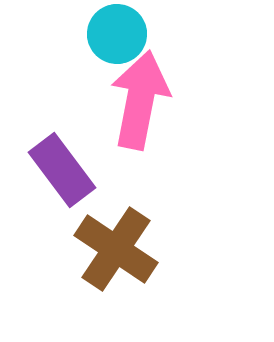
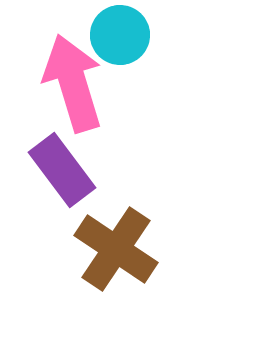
cyan circle: moved 3 px right, 1 px down
pink arrow: moved 67 px left, 17 px up; rotated 28 degrees counterclockwise
